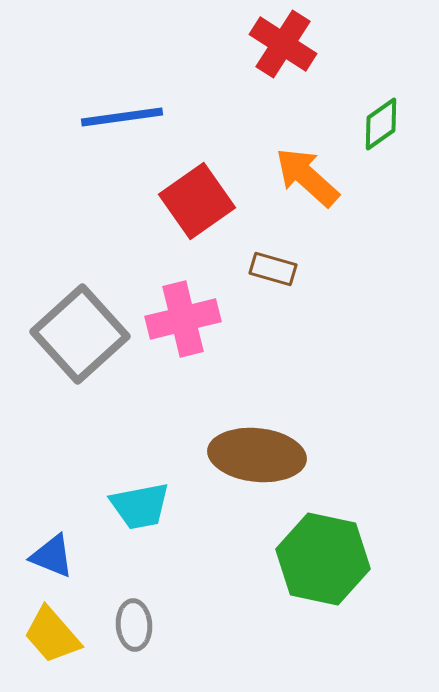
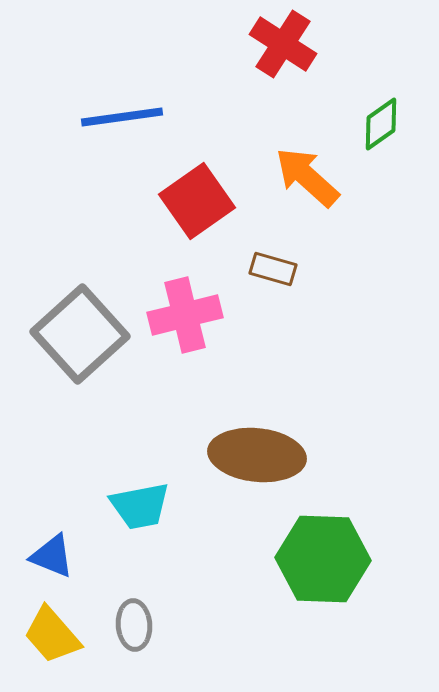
pink cross: moved 2 px right, 4 px up
green hexagon: rotated 10 degrees counterclockwise
